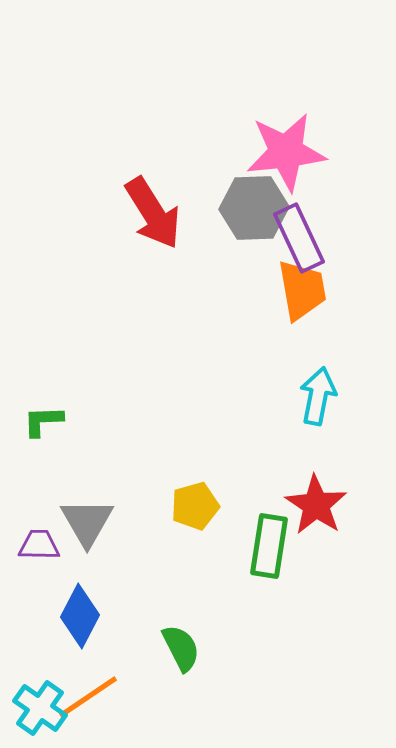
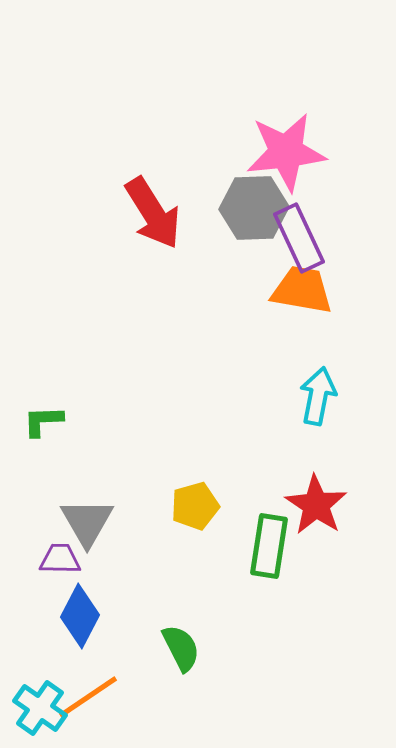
orange trapezoid: rotated 70 degrees counterclockwise
purple trapezoid: moved 21 px right, 14 px down
